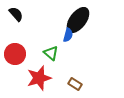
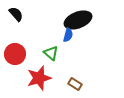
black ellipse: rotated 32 degrees clockwise
